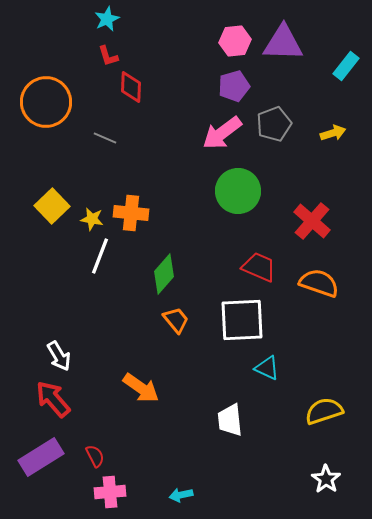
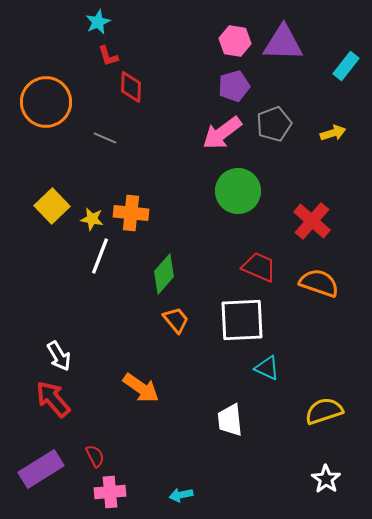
cyan star: moved 9 px left, 3 px down
pink hexagon: rotated 16 degrees clockwise
purple rectangle: moved 12 px down
